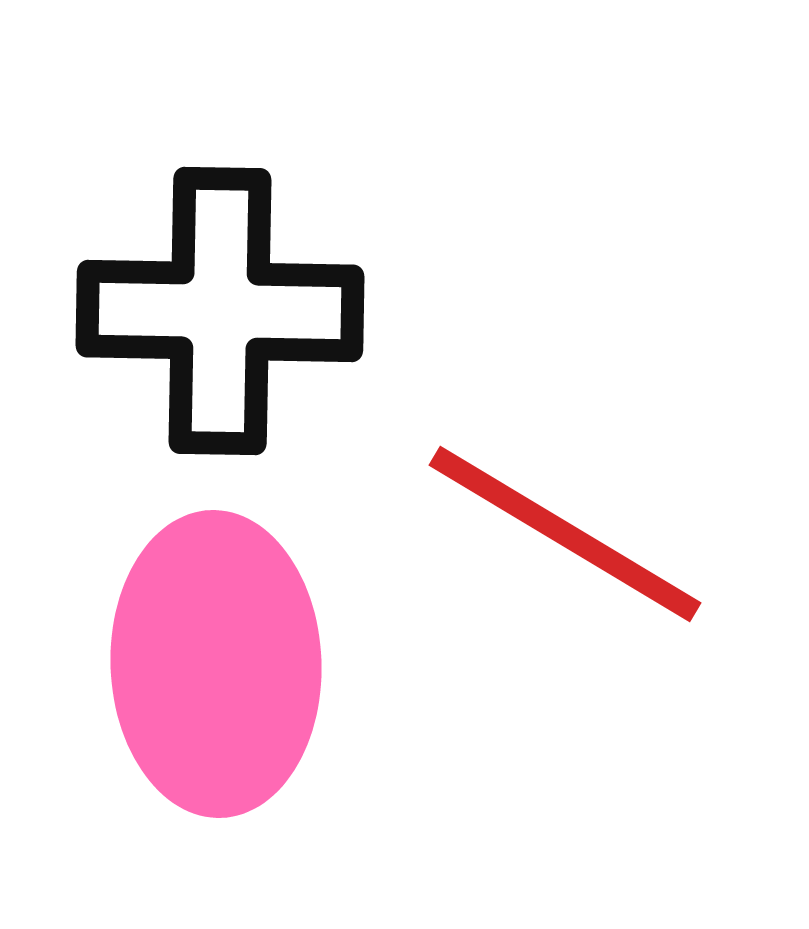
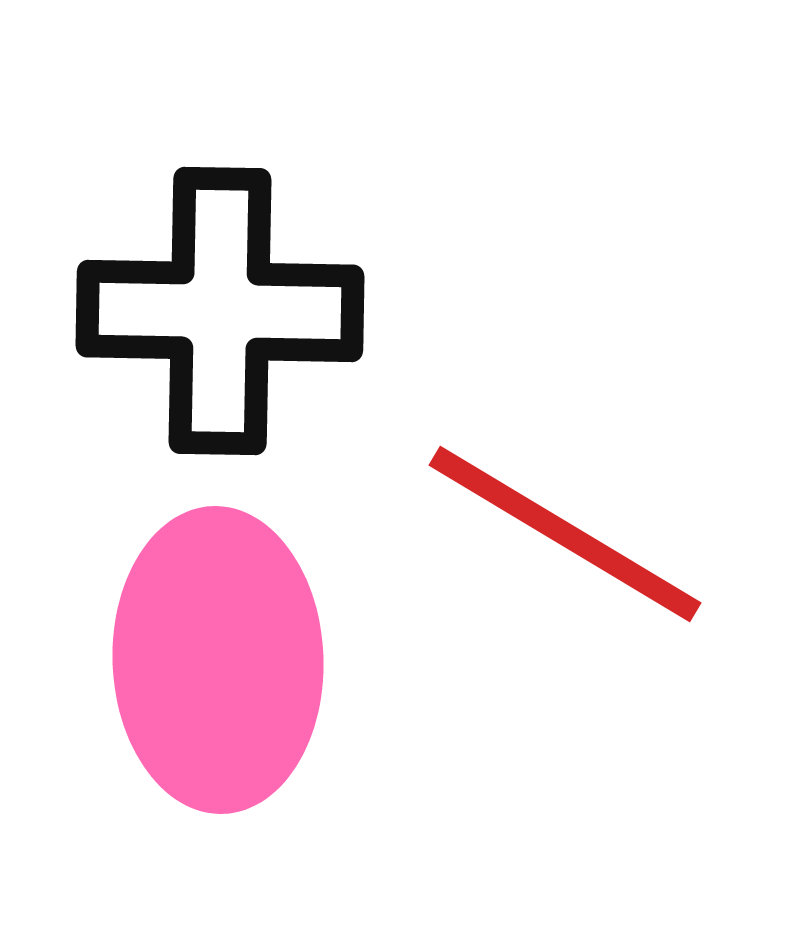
pink ellipse: moved 2 px right, 4 px up
